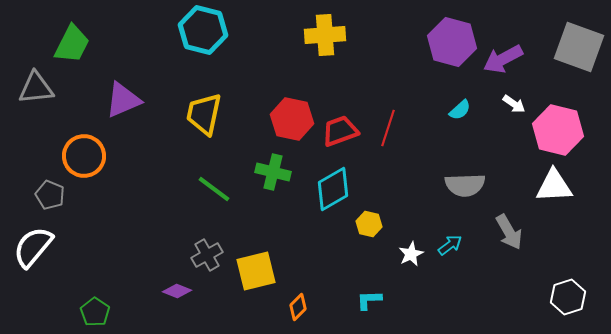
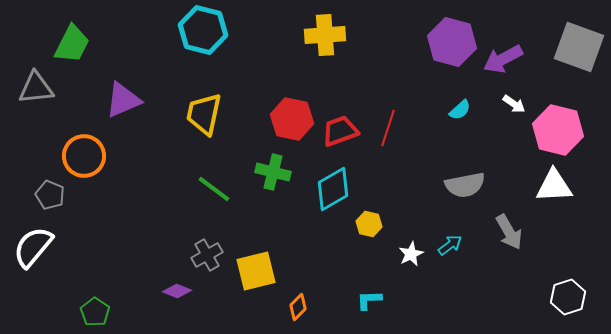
gray semicircle: rotated 9 degrees counterclockwise
